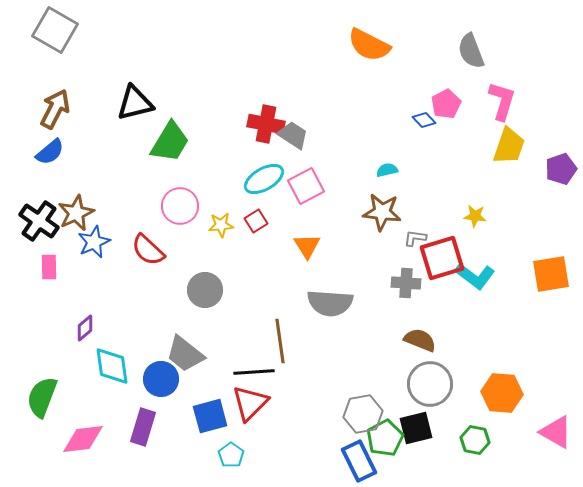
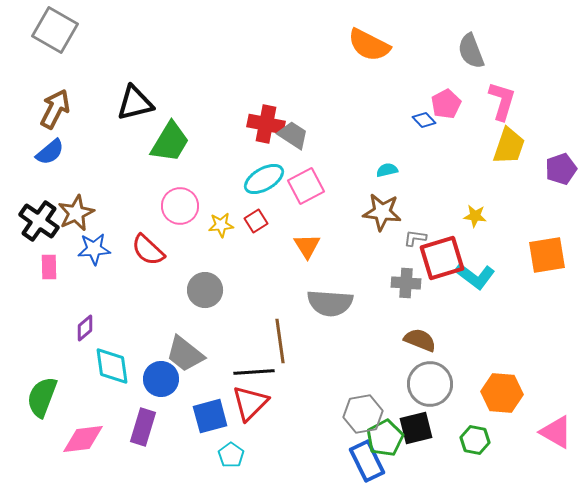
blue star at (94, 242): moved 7 px down; rotated 20 degrees clockwise
orange square at (551, 274): moved 4 px left, 19 px up
blue rectangle at (359, 461): moved 8 px right
